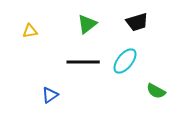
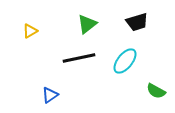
yellow triangle: rotated 21 degrees counterclockwise
black line: moved 4 px left, 4 px up; rotated 12 degrees counterclockwise
